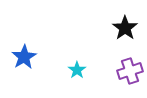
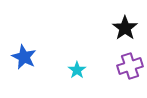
blue star: rotated 15 degrees counterclockwise
purple cross: moved 5 px up
